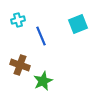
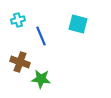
cyan square: rotated 36 degrees clockwise
brown cross: moved 3 px up
green star: moved 2 px left, 2 px up; rotated 30 degrees clockwise
